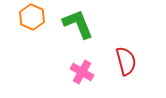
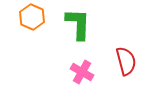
green L-shape: rotated 24 degrees clockwise
